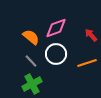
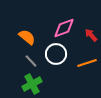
pink diamond: moved 8 px right
orange semicircle: moved 4 px left
